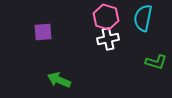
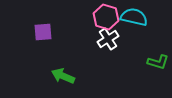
cyan semicircle: moved 9 px left, 1 px up; rotated 92 degrees clockwise
white cross: rotated 20 degrees counterclockwise
green L-shape: moved 2 px right
green arrow: moved 4 px right, 4 px up
